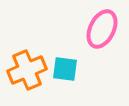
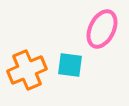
cyan square: moved 5 px right, 4 px up
